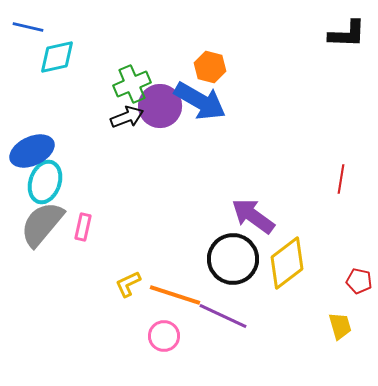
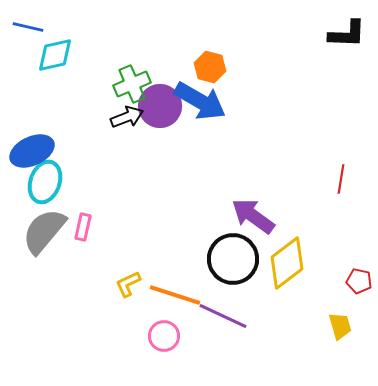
cyan diamond: moved 2 px left, 2 px up
gray semicircle: moved 2 px right, 7 px down
